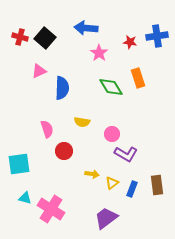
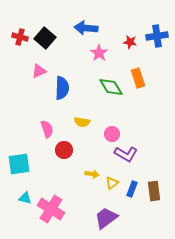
red circle: moved 1 px up
brown rectangle: moved 3 px left, 6 px down
